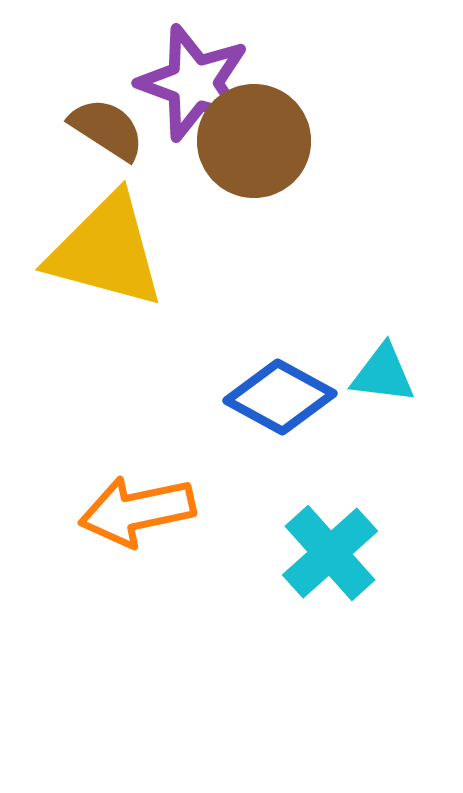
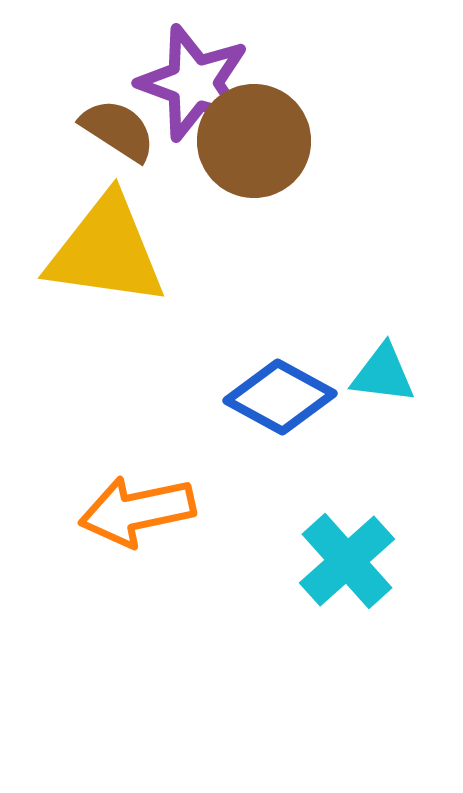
brown semicircle: moved 11 px right, 1 px down
yellow triangle: rotated 7 degrees counterclockwise
cyan cross: moved 17 px right, 8 px down
